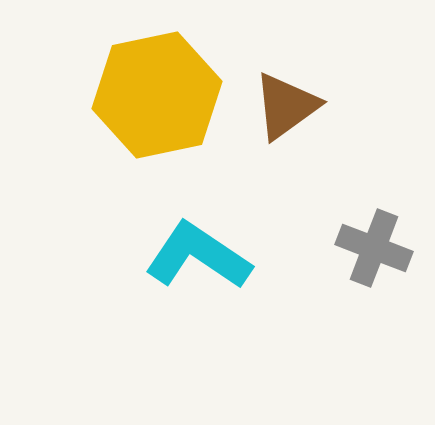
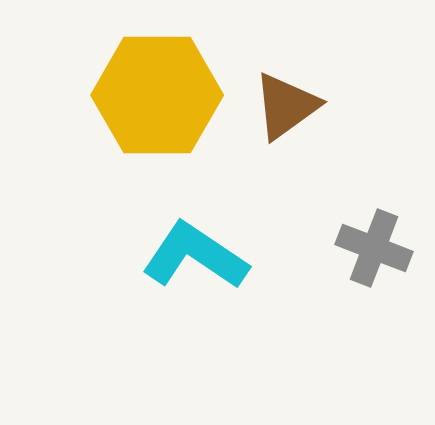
yellow hexagon: rotated 12 degrees clockwise
cyan L-shape: moved 3 px left
